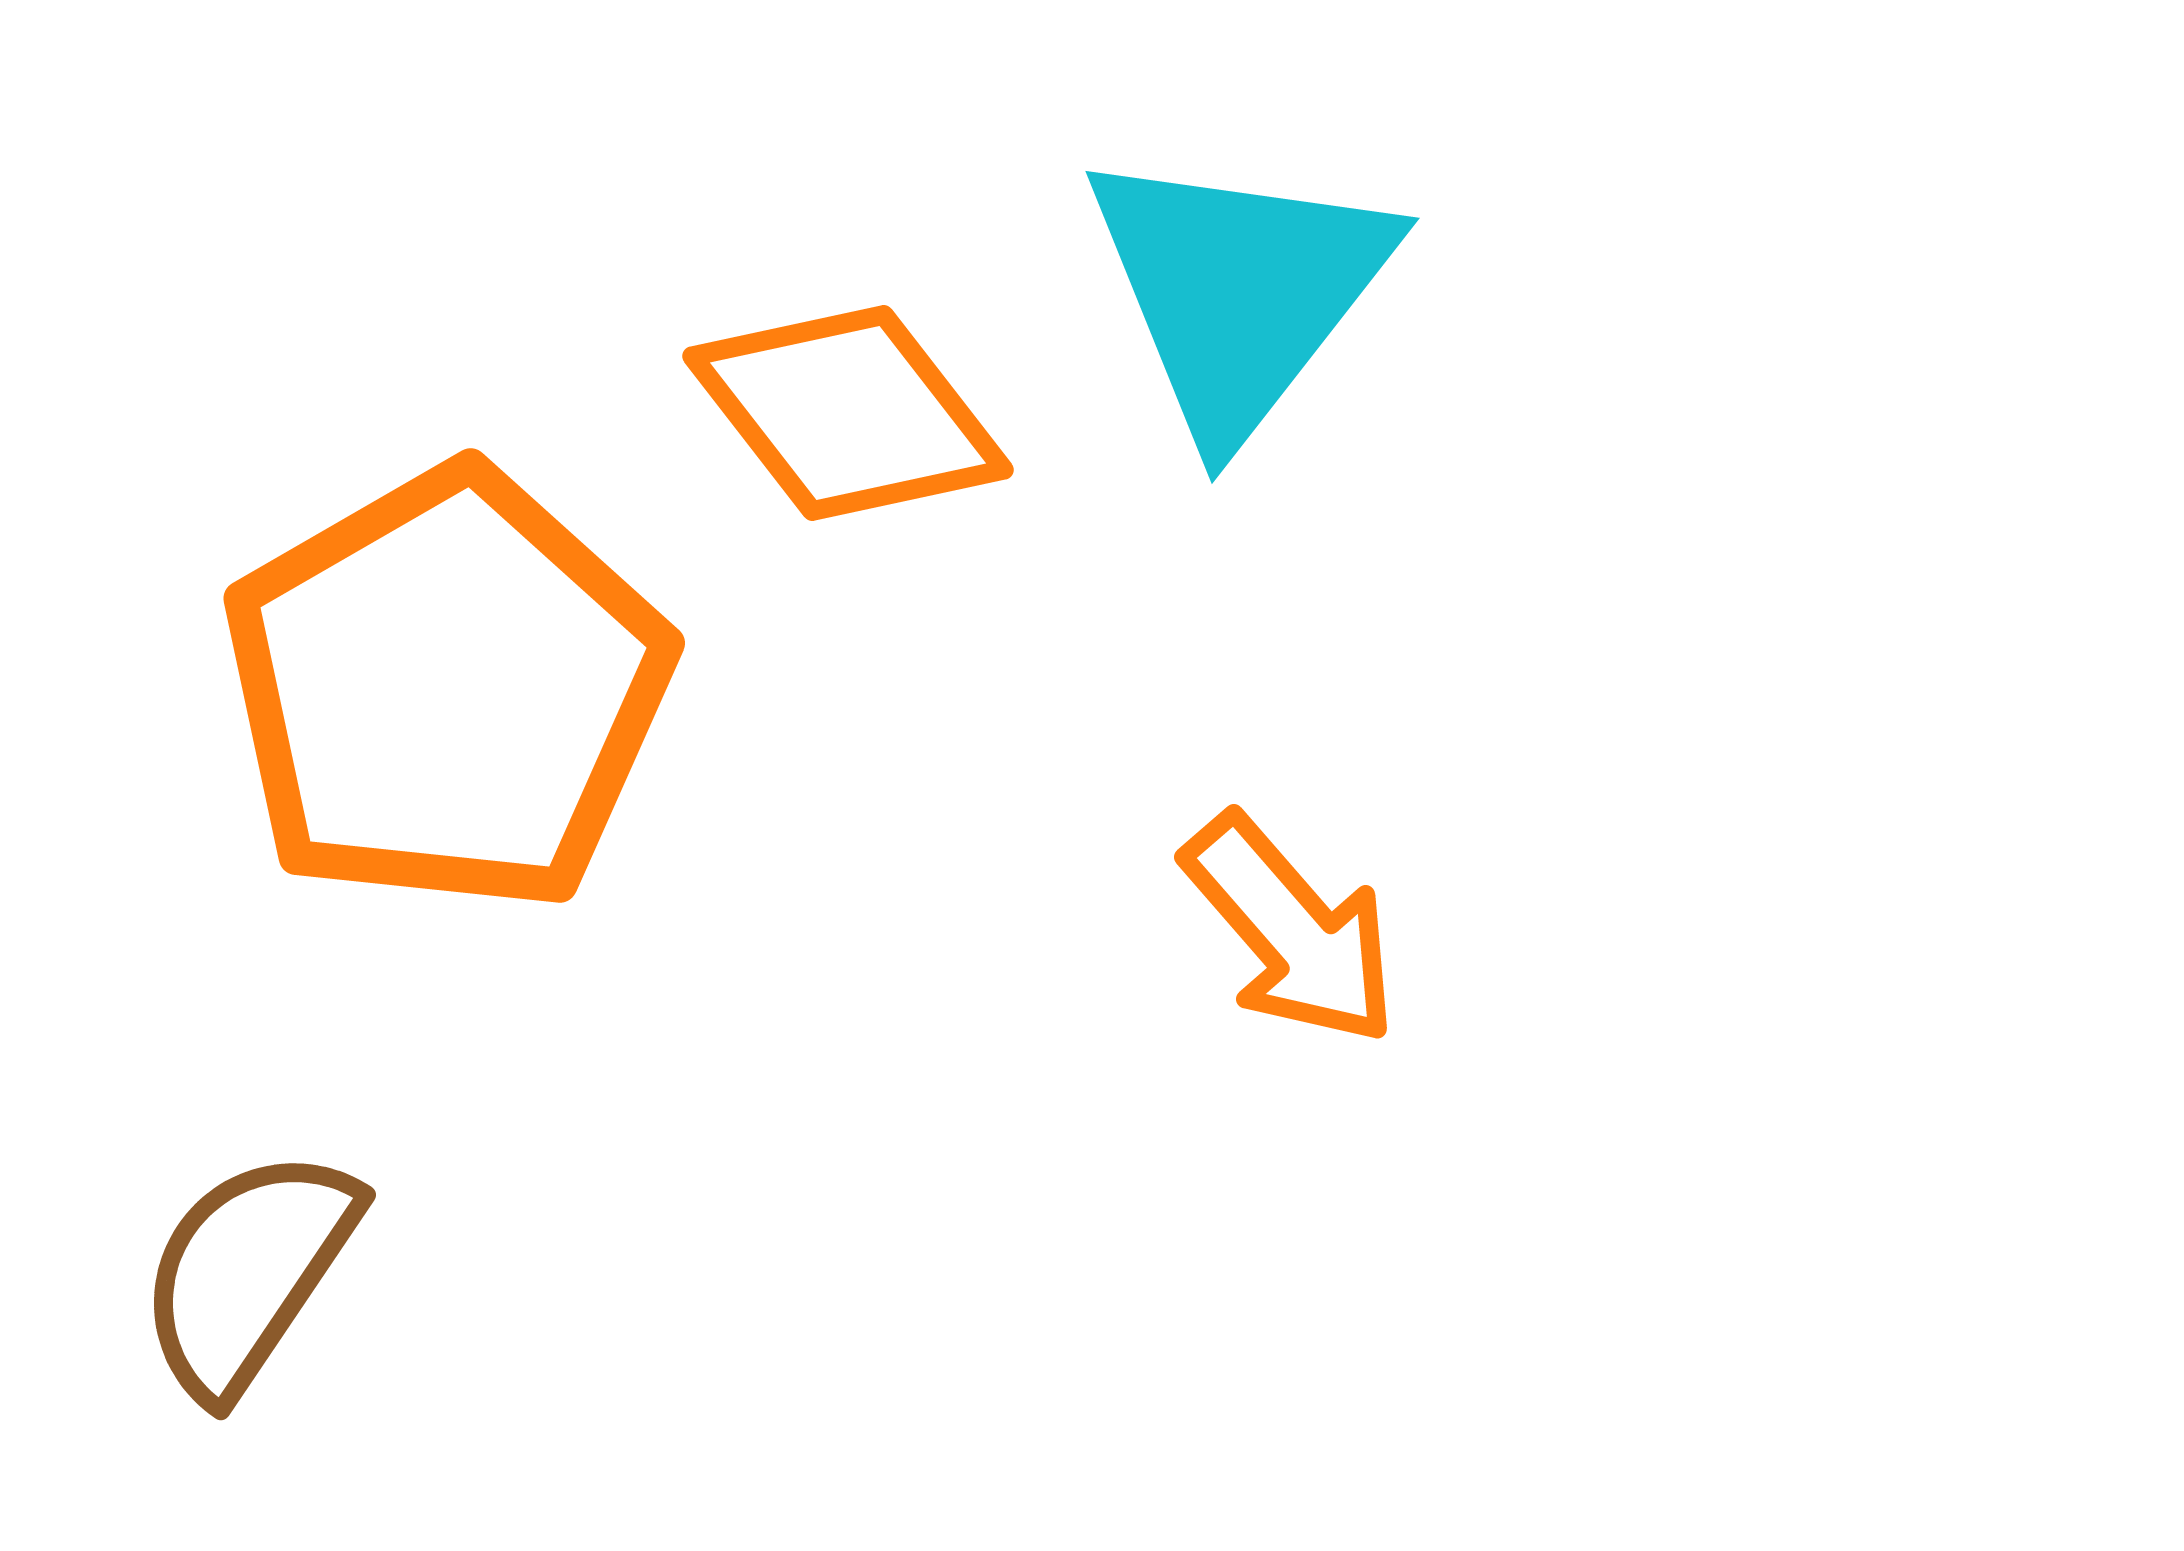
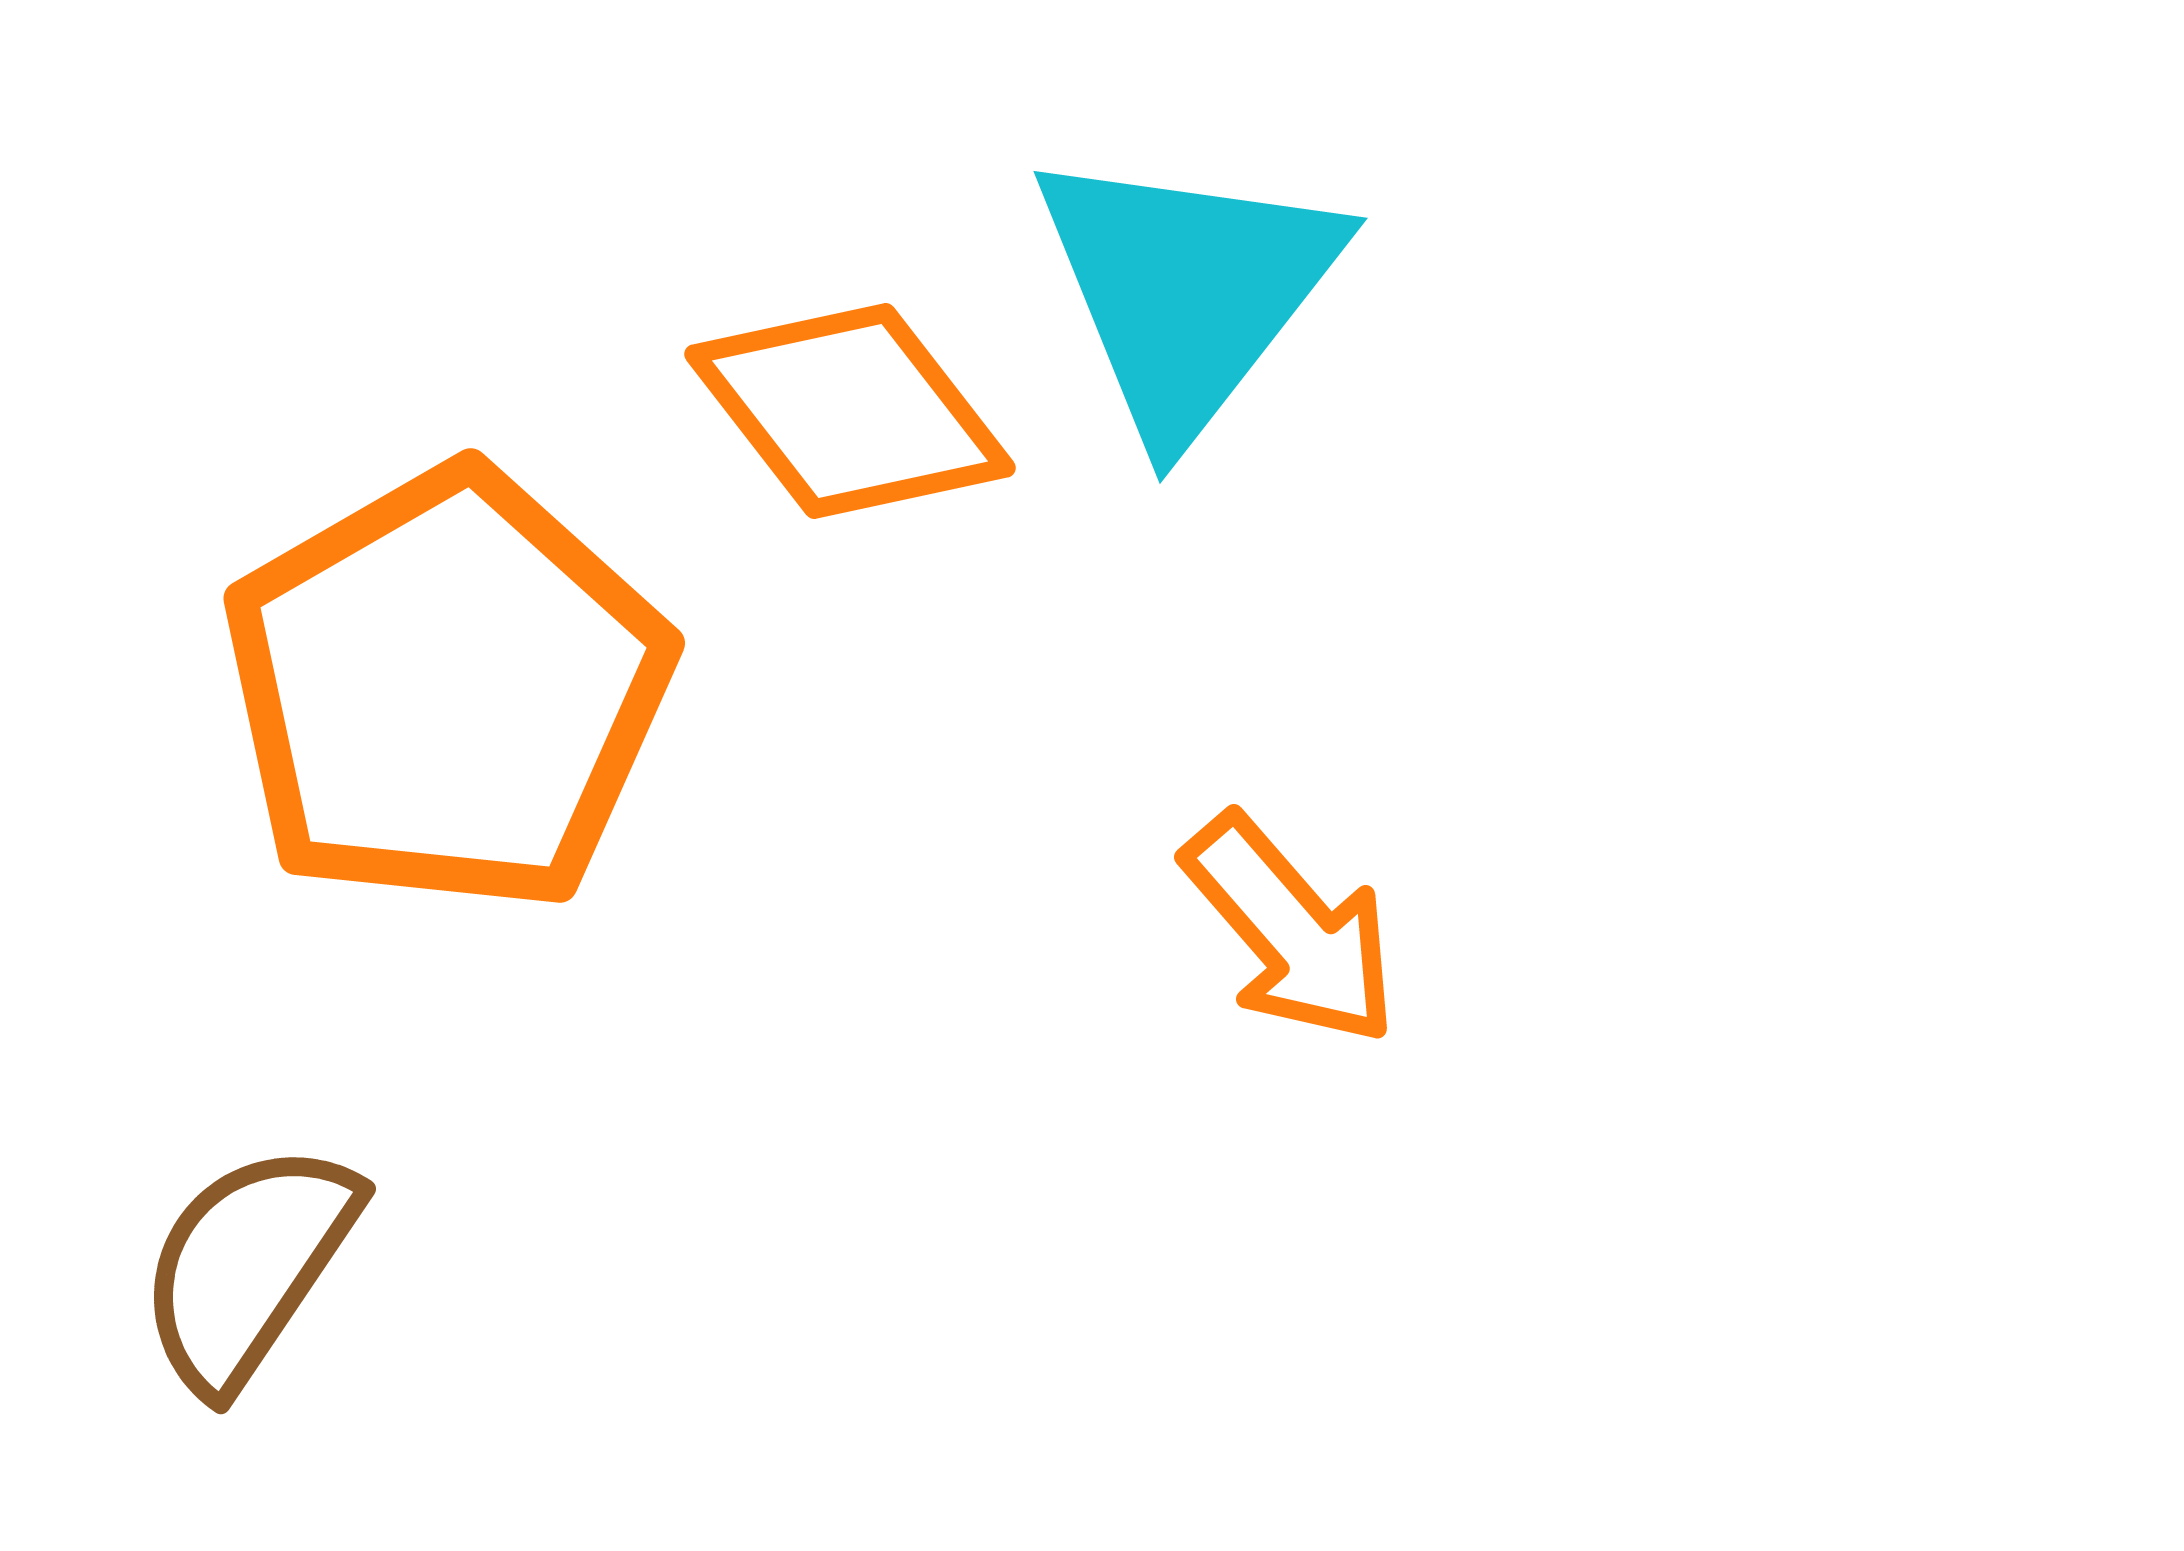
cyan triangle: moved 52 px left
orange diamond: moved 2 px right, 2 px up
brown semicircle: moved 6 px up
